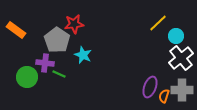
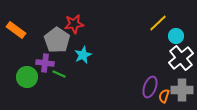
cyan star: rotated 24 degrees clockwise
